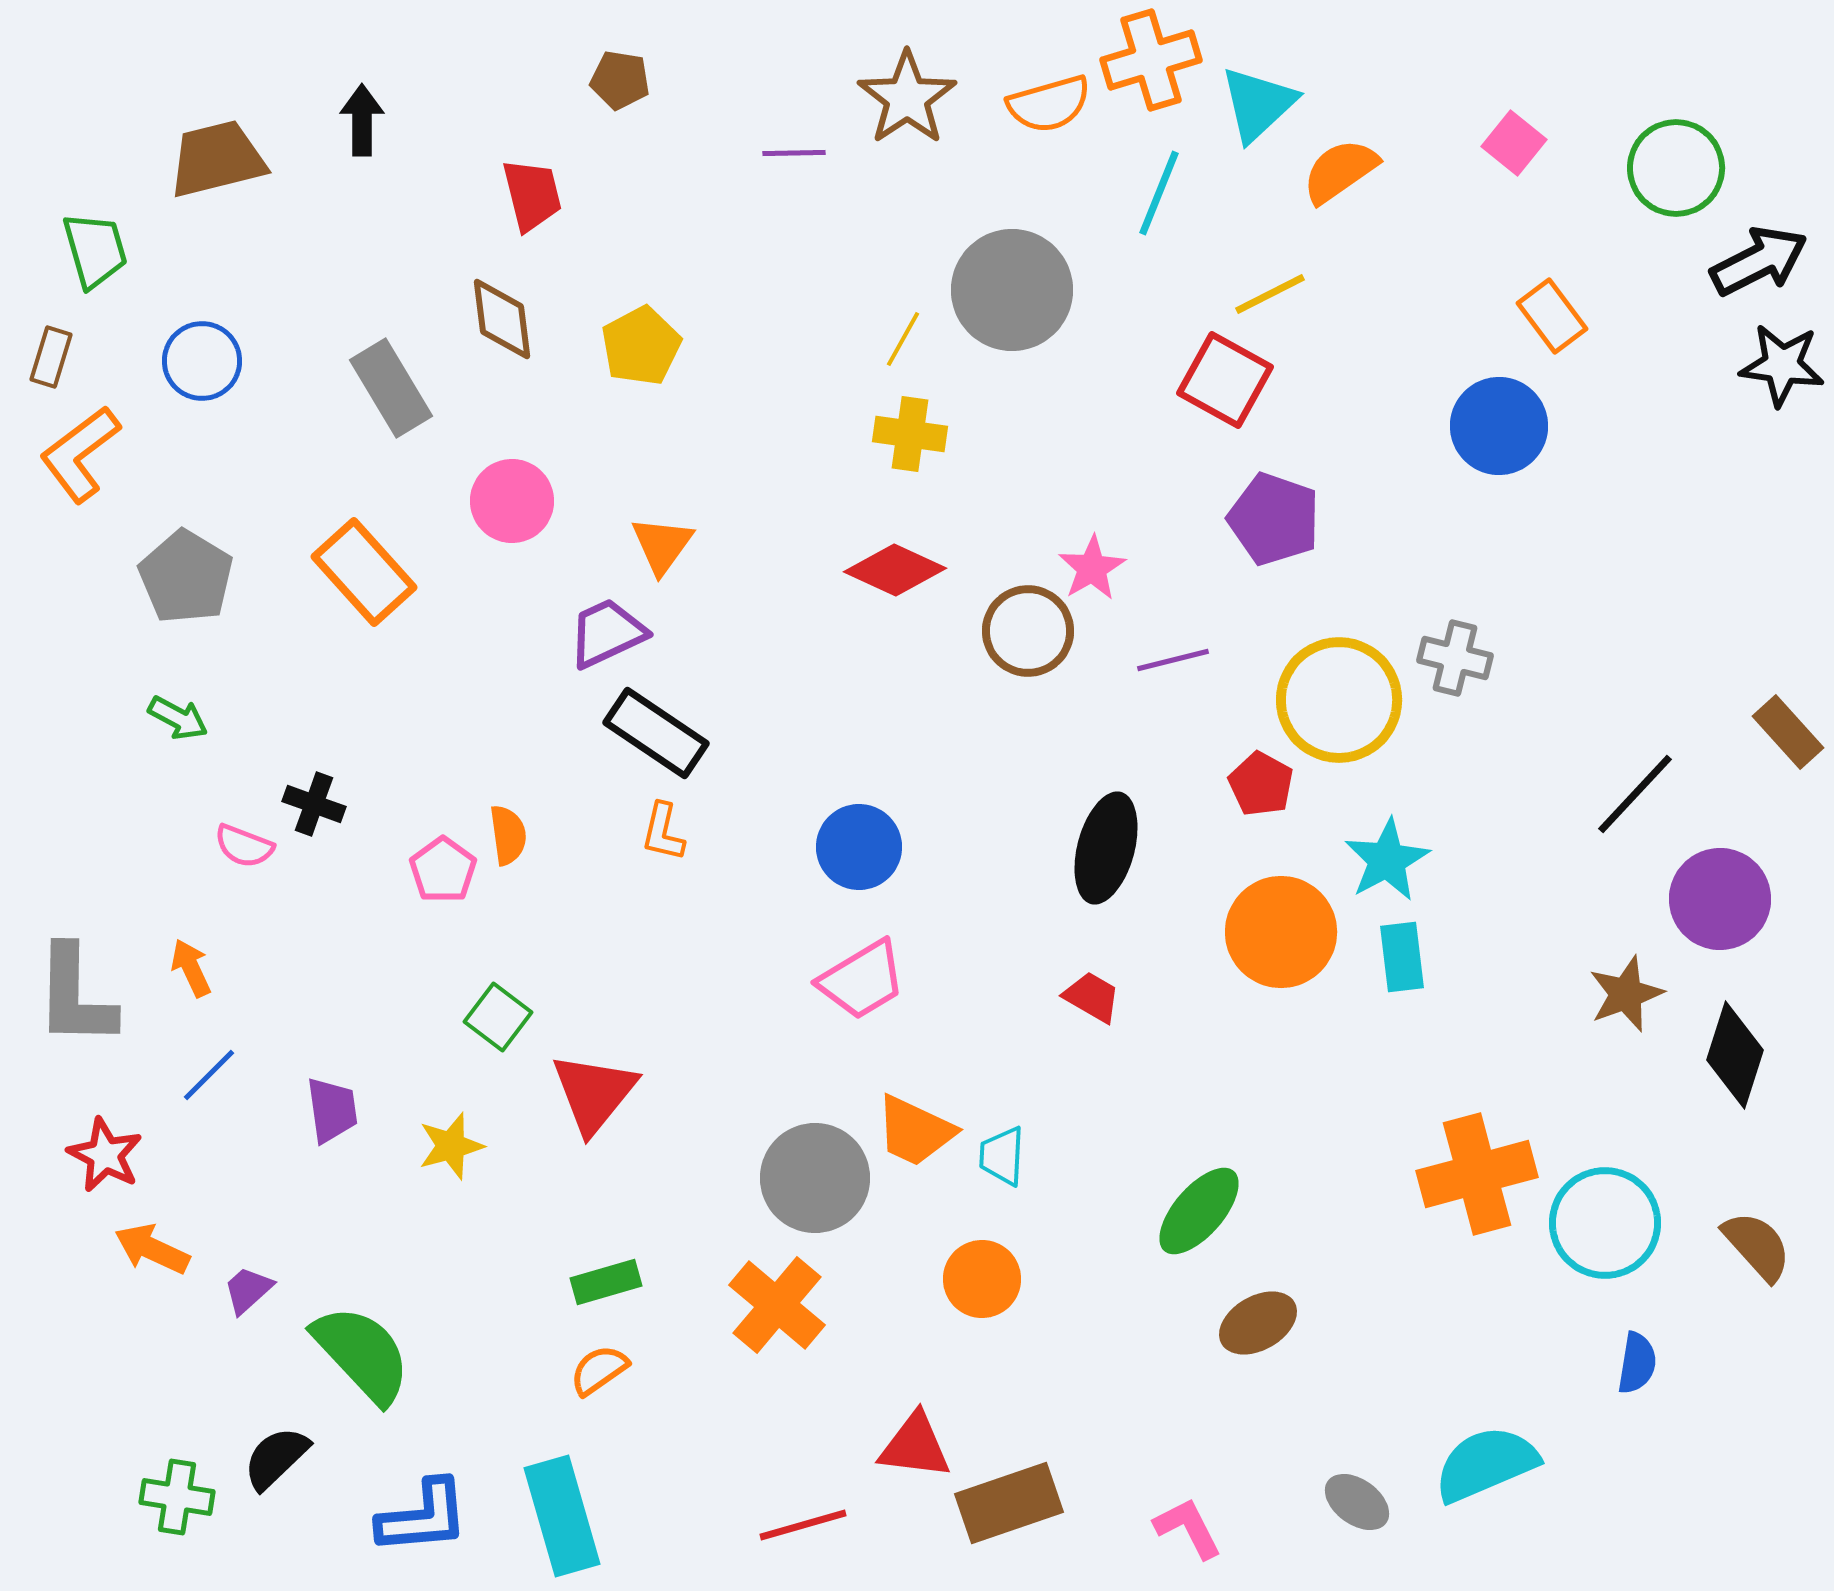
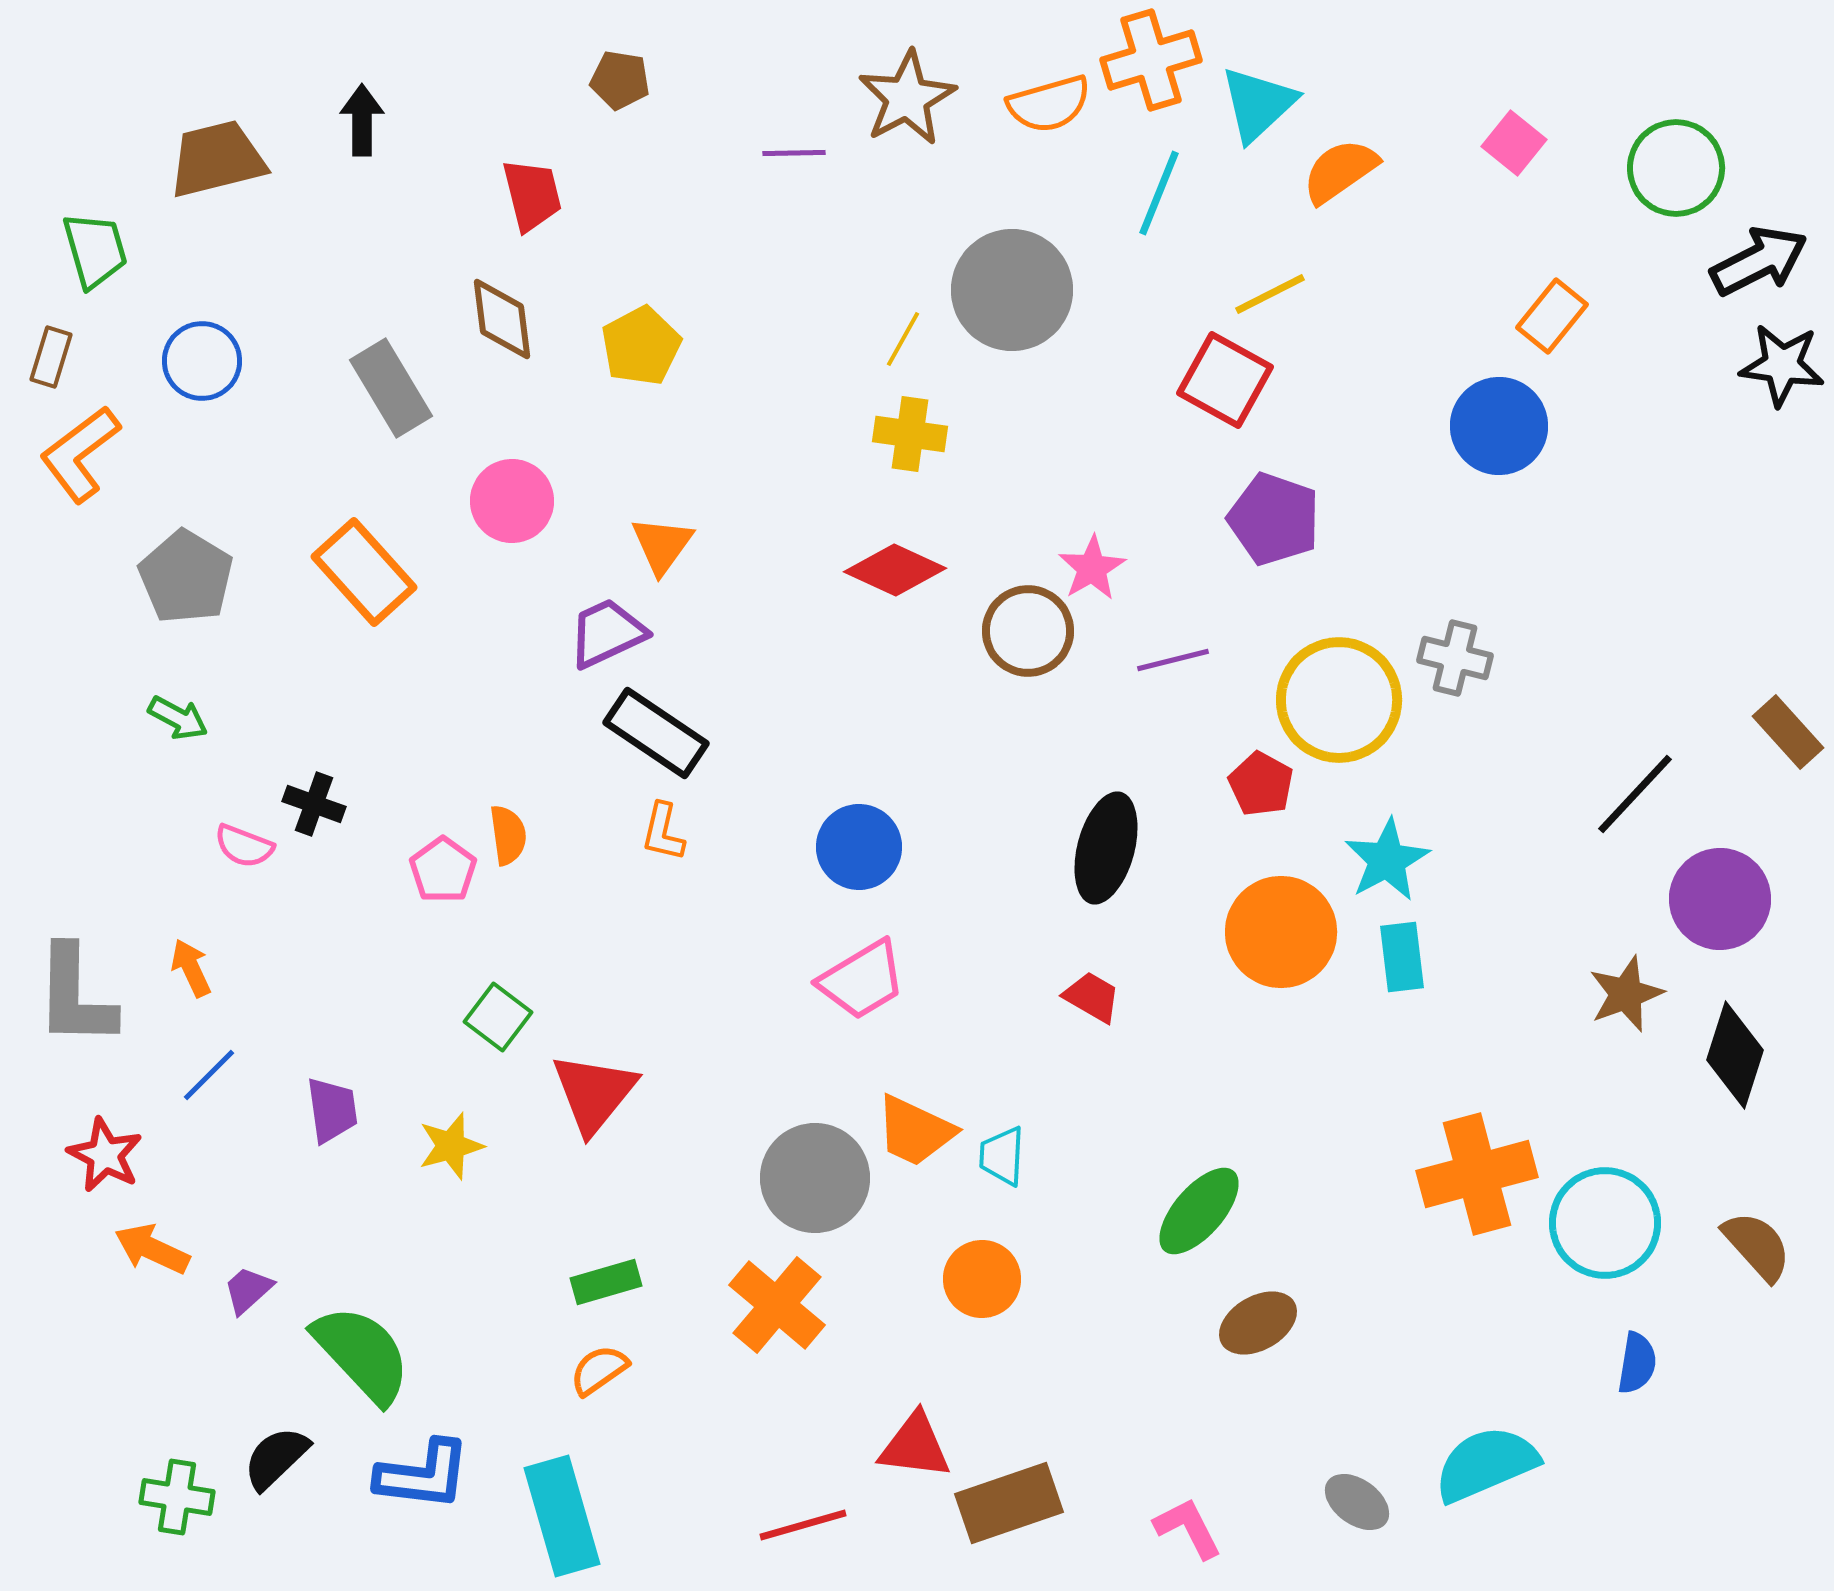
brown star at (907, 98): rotated 6 degrees clockwise
orange rectangle at (1552, 316): rotated 76 degrees clockwise
blue L-shape at (423, 1517): moved 42 px up; rotated 12 degrees clockwise
